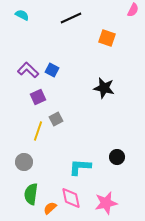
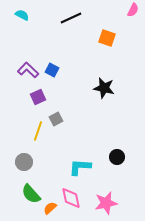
green semicircle: rotated 50 degrees counterclockwise
